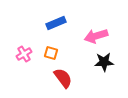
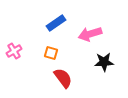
blue rectangle: rotated 12 degrees counterclockwise
pink arrow: moved 6 px left, 2 px up
pink cross: moved 10 px left, 3 px up
